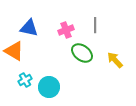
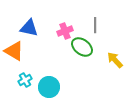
pink cross: moved 1 px left, 1 px down
green ellipse: moved 6 px up
